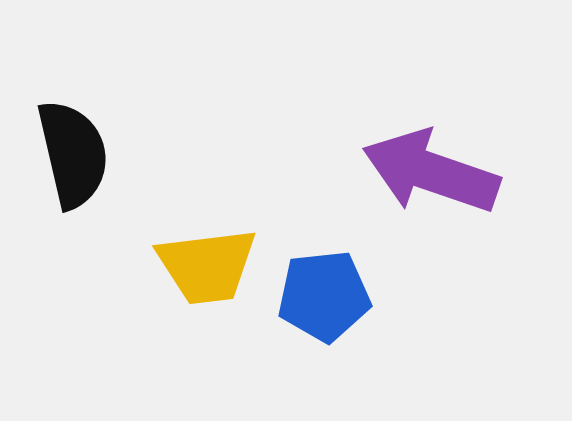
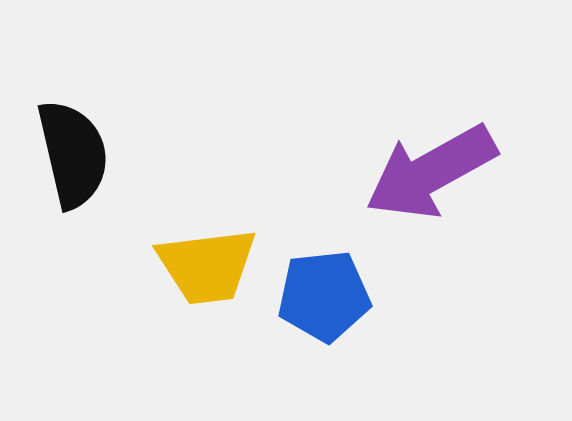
purple arrow: rotated 48 degrees counterclockwise
